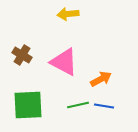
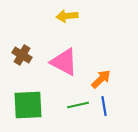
yellow arrow: moved 1 px left, 2 px down
orange arrow: rotated 15 degrees counterclockwise
blue line: rotated 72 degrees clockwise
